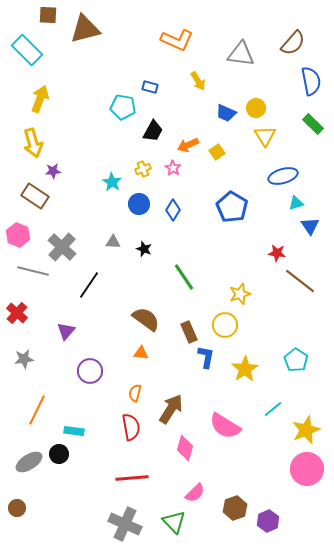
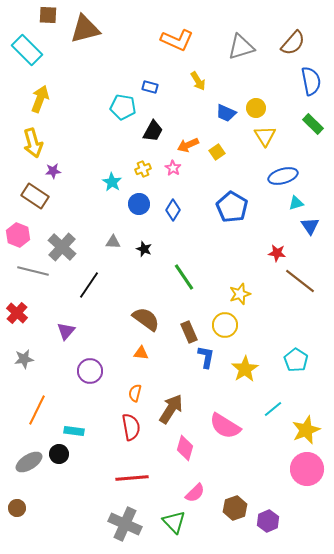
gray triangle at (241, 54): moved 7 px up; rotated 24 degrees counterclockwise
